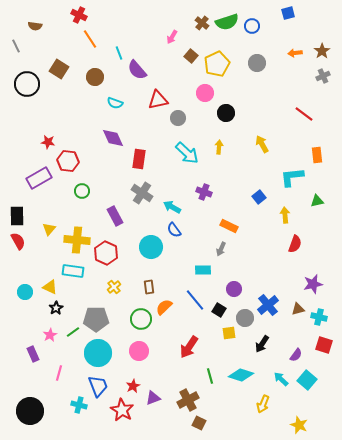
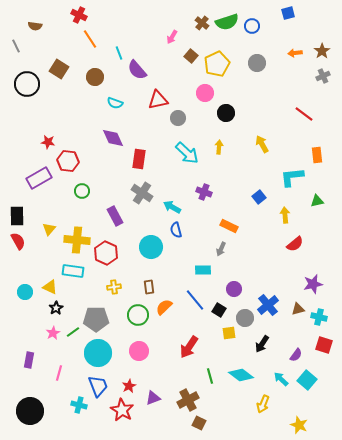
blue semicircle at (174, 230): moved 2 px right; rotated 21 degrees clockwise
red semicircle at (295, 244): rotated 30 degrees clockwise
yellow cross at (114, 287): rotated 32 degrees clockwise
green circle at (141, 319): moved 3 px left, 4 px up
pink star at (50, 335): moved 3 px right, 2 px up
purple rectangle at (33, 354): moved 4 px left, 6 px down; rotated 35 degrees clockwise
cyan diamond at (241, 375): rotated 20 degrees clockwise
red star at (133, 386): moved 4 px left
